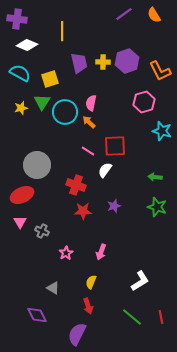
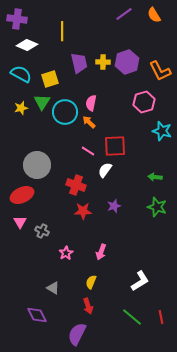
purple hexagon: moved 1 px down
cyan semicircle: moved 1 px right, 1 px down
